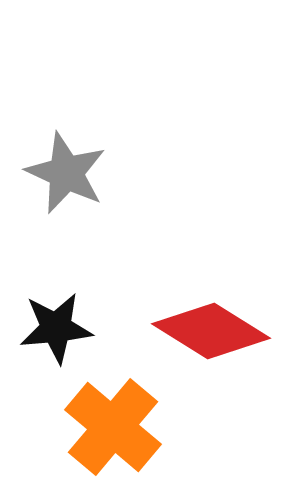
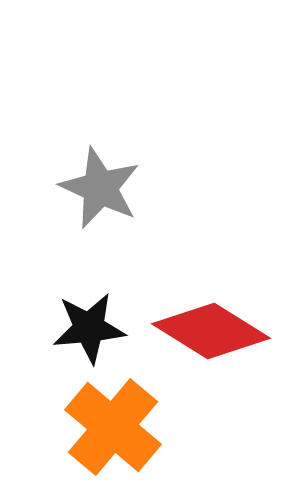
gray star: moved 34 px right, 15 px down
black star: moved 33 px right
